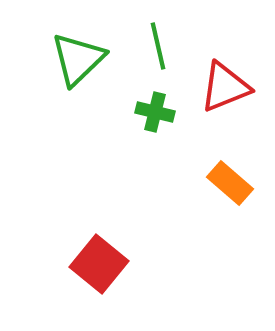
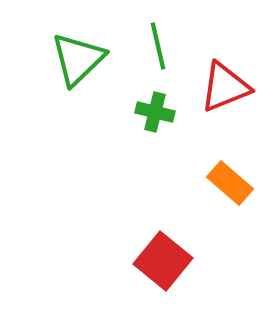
red square: moved 64 px right, 3 px up
